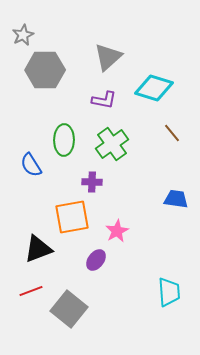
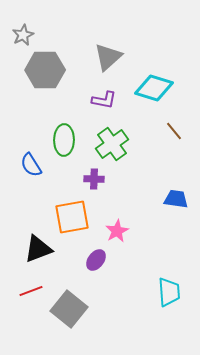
brown line: moved 2 px right, 2 px up
purple cross: moved 2 px right, 3 px up
